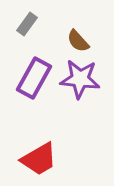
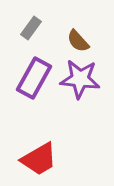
gray rectangle: moved 4 px right, 4 px down
